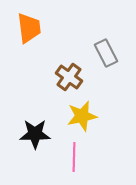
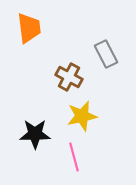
gray rectangle: moved 1 px down
brown cross: rotated 8 degrees counterclockwise
pink line: rotated 16 degrees counterclockwise
